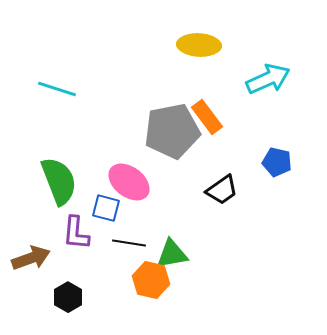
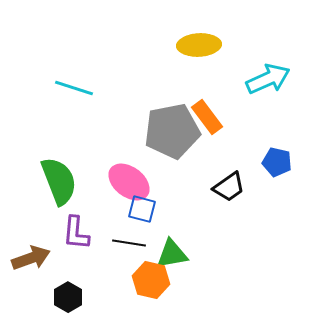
yellow ellipse: rotated 6 degrees counterclockwise
cyan line: moved 17 px right, 1 px up
black trapezoid: moved 7 px right, 3 px up
blue square: moved 36 px right, 1 px down
